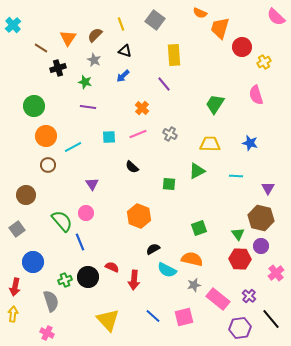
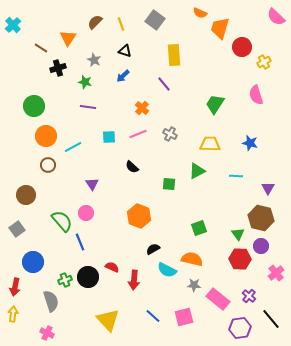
brown semicircle at (95, 35): moved 13 px up
gray star at (194, 285): rotated 16 degrees clockwise
